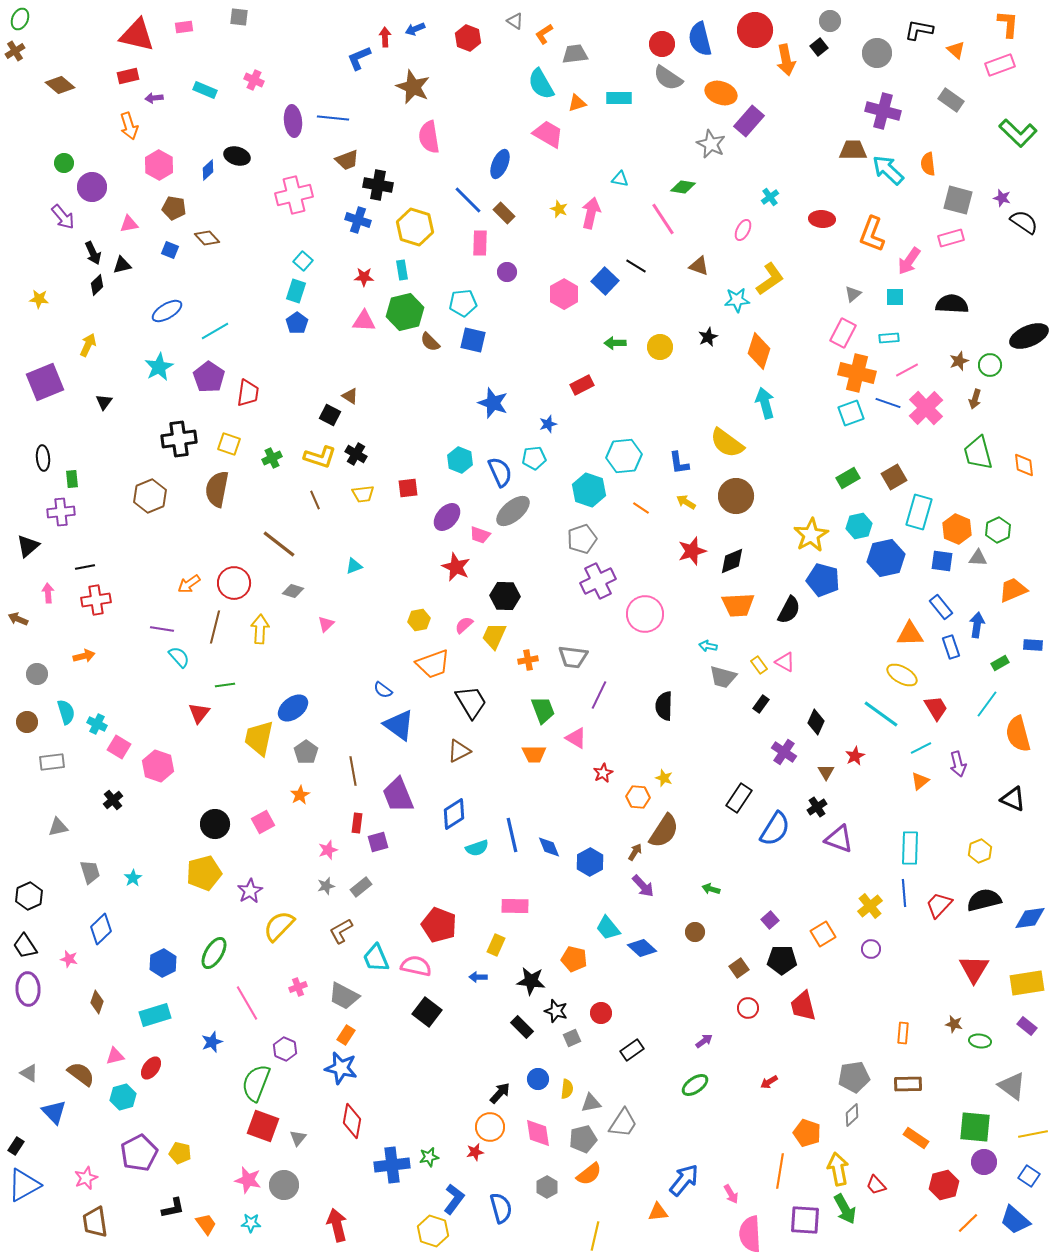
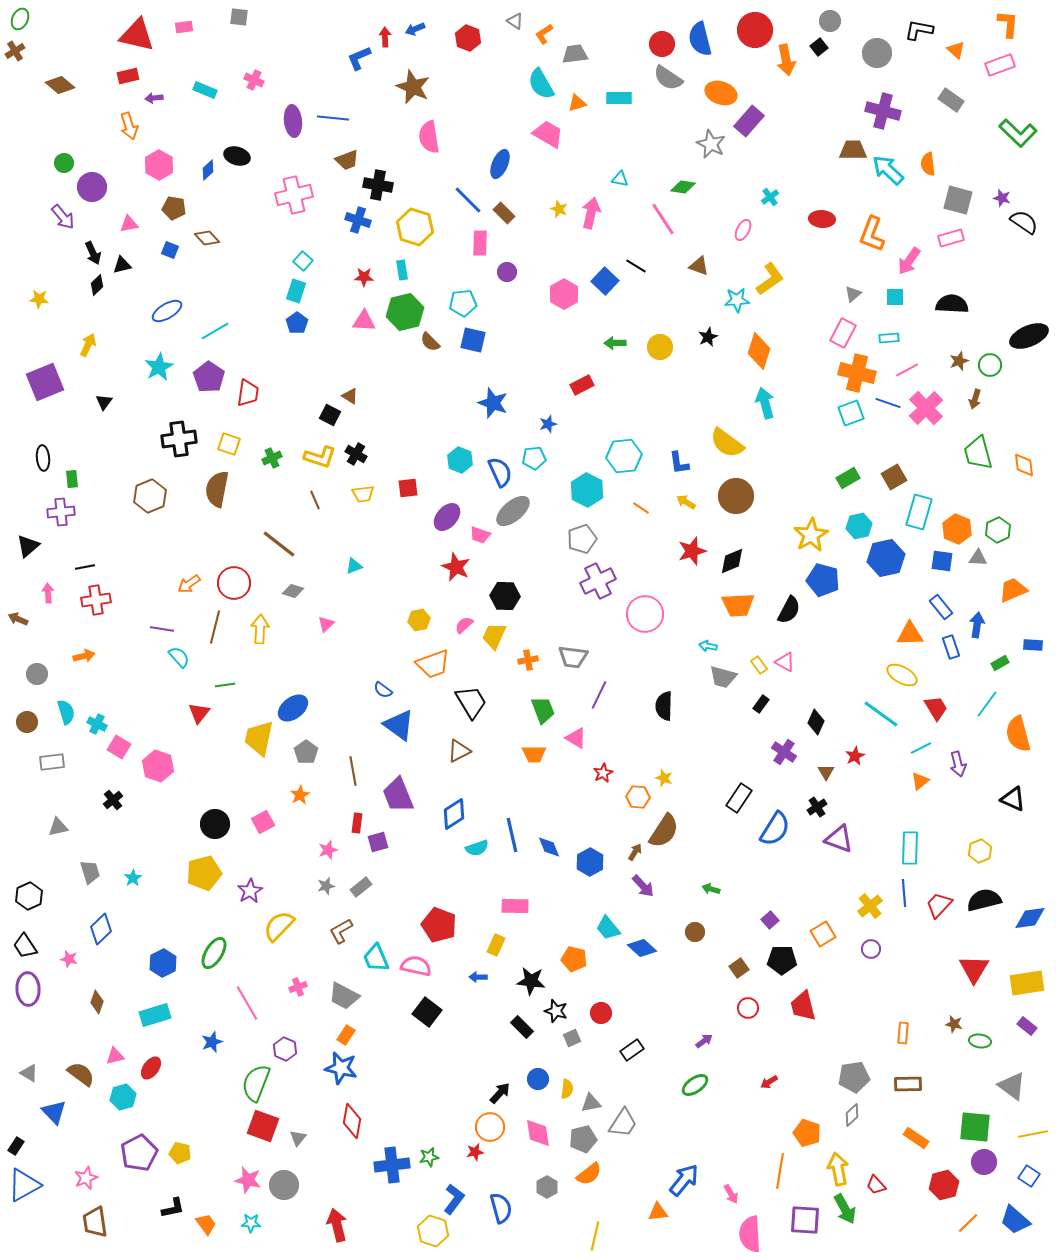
cyan hexagon at (589, 490): moved 2 px left; rotated 8 degrees clockwise
